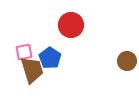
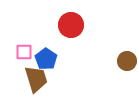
pink square: rotated 12 degrees clockwise
blue pentagon: moved 4 px left, 1 px down
brown trapezoid: moved 4 px right, 9 px down
